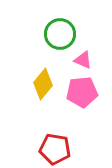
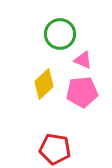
yellow diamond: moved 1 px right; rotated 8 degrees clockwise
